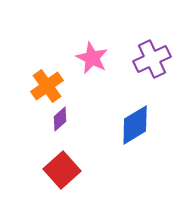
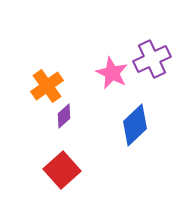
pink star: moved 20 px right, 15 px down
purple diamond: moved 4 px right, 3 px up
blue diamond: rotated 12 degrees counterclockwise
